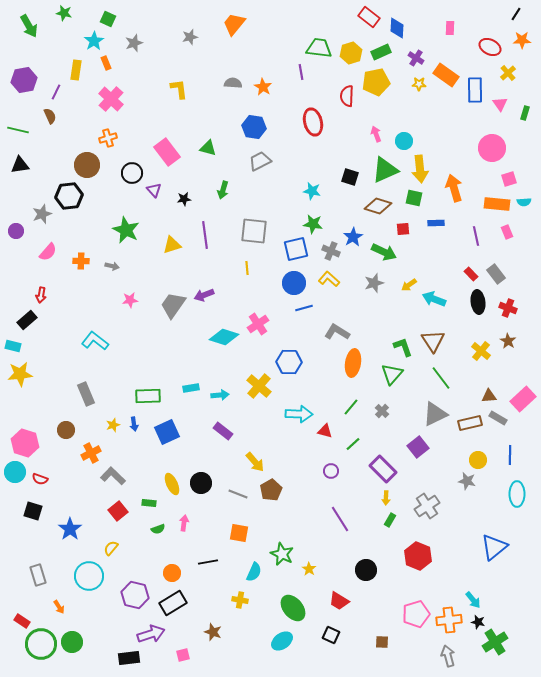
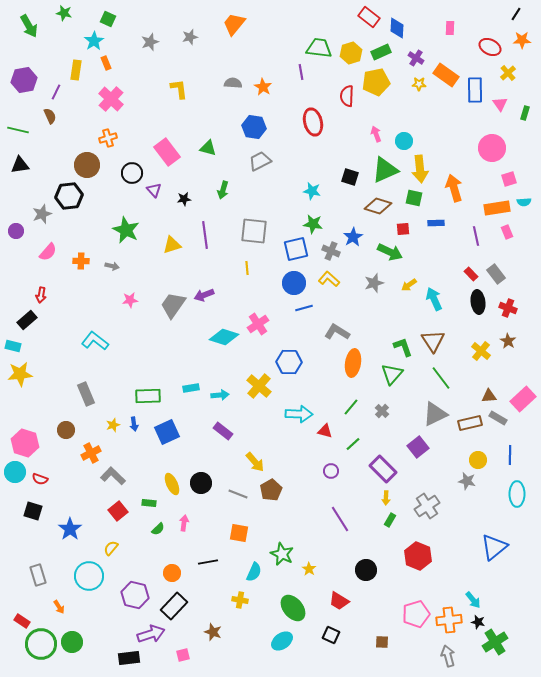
gray star at (134, 43): moved 16 px right, 1 px up
orange rectangle at (497, 204): moved 4 px down; rotated 15 degrees counterclockwise
green arrow at (384, 252): moved 6 px right
cyan arrow at (434, 299): rotated 45 degrees clockwise
green semicircle at (158, 529): rotated 24 degrees counterclockwise
black rectangle at (173, 603): moved 1 px right, 3 px down; rotated 16 degrees counterclockwise
